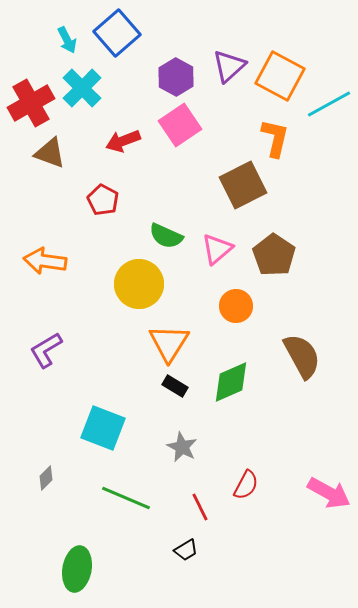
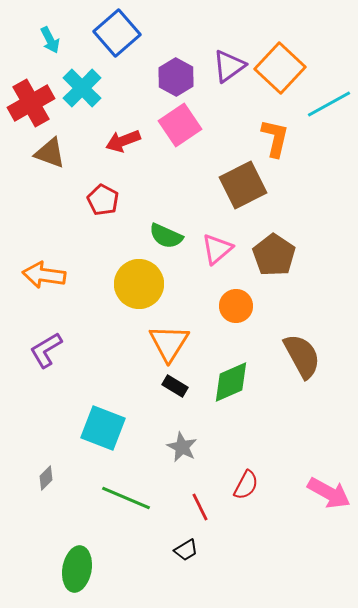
cyan arrow: moved 17 px left
purple triangle: rotated 6 degrees clockwise
orange square: moved 8 px up; rotated 15 degrees clockwise
orange arrow: moved 1 px left, 14 px down
